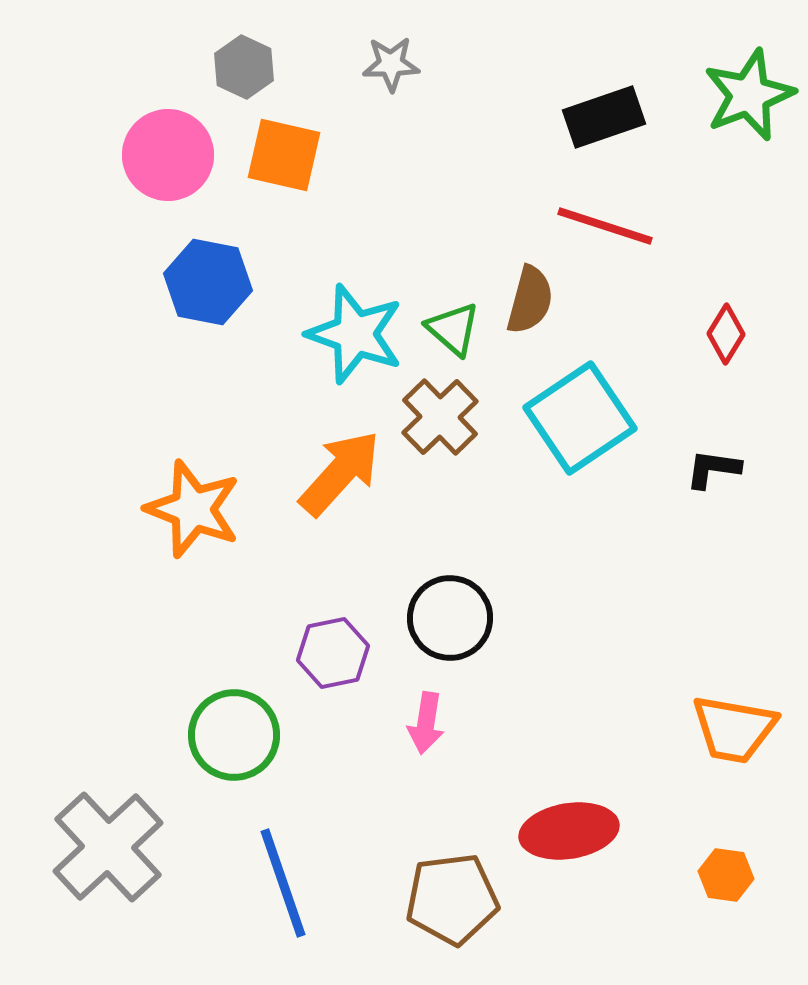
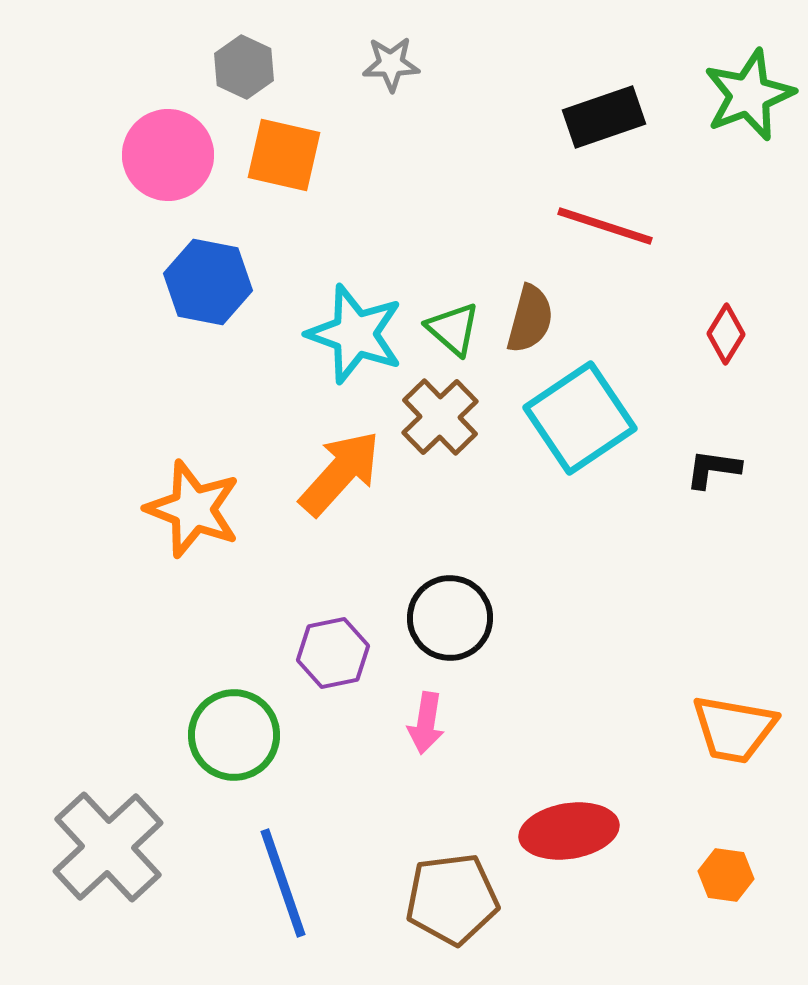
brown semicircle: moved 19 px down
